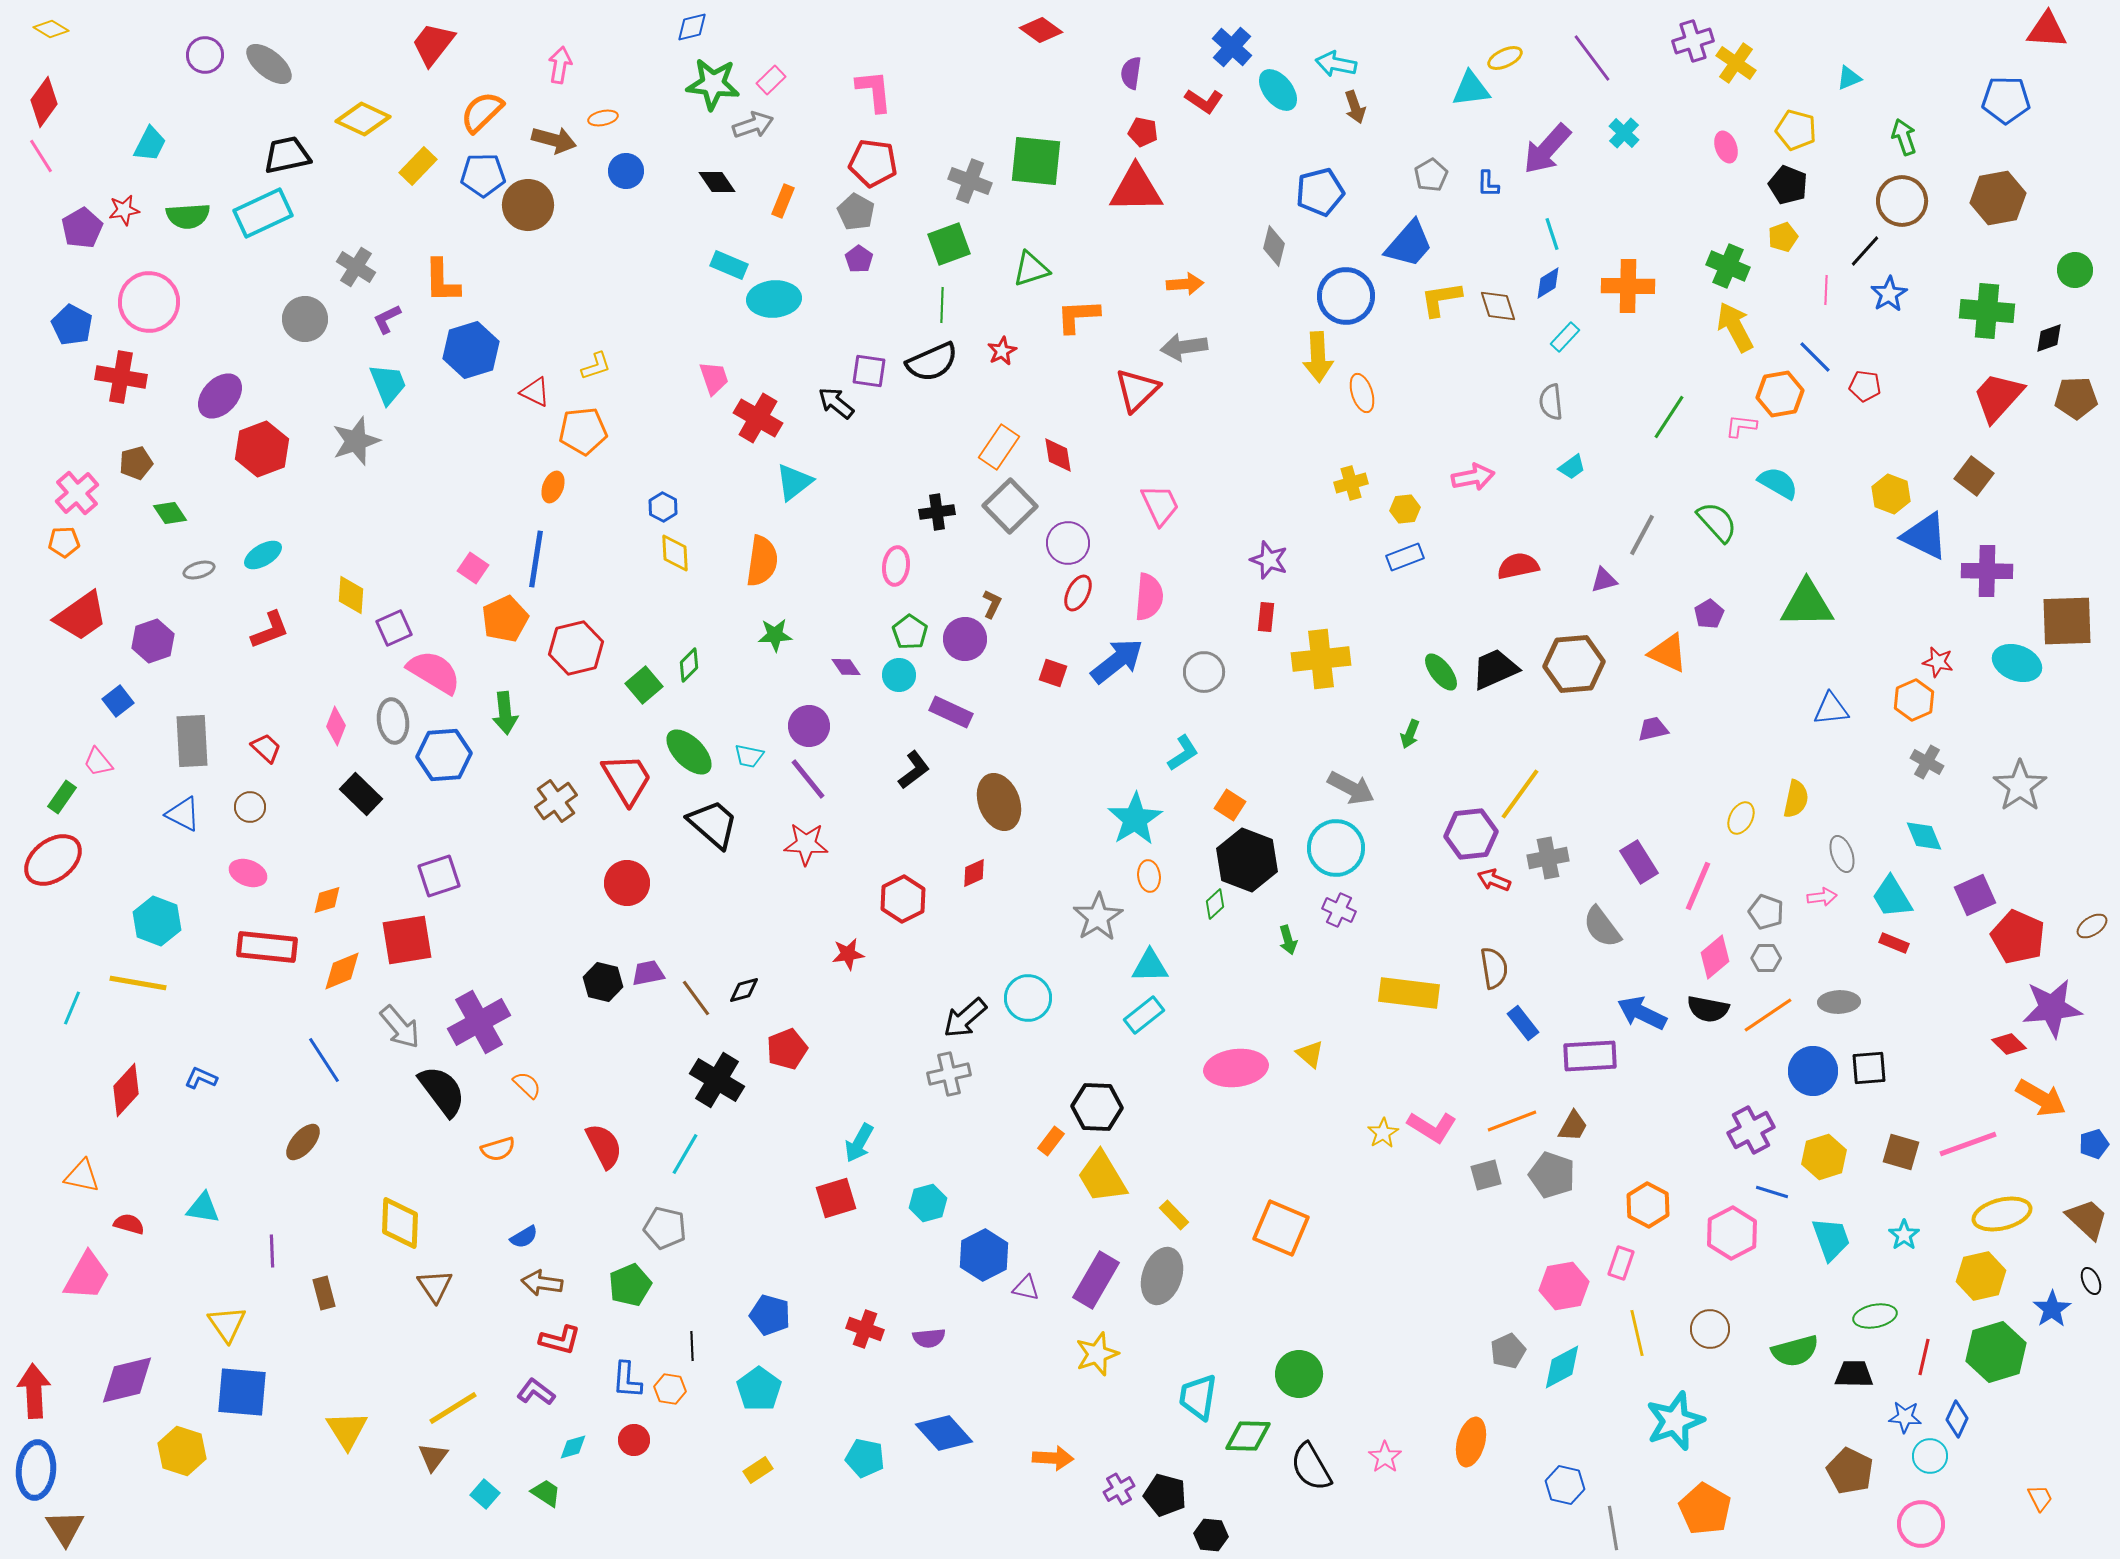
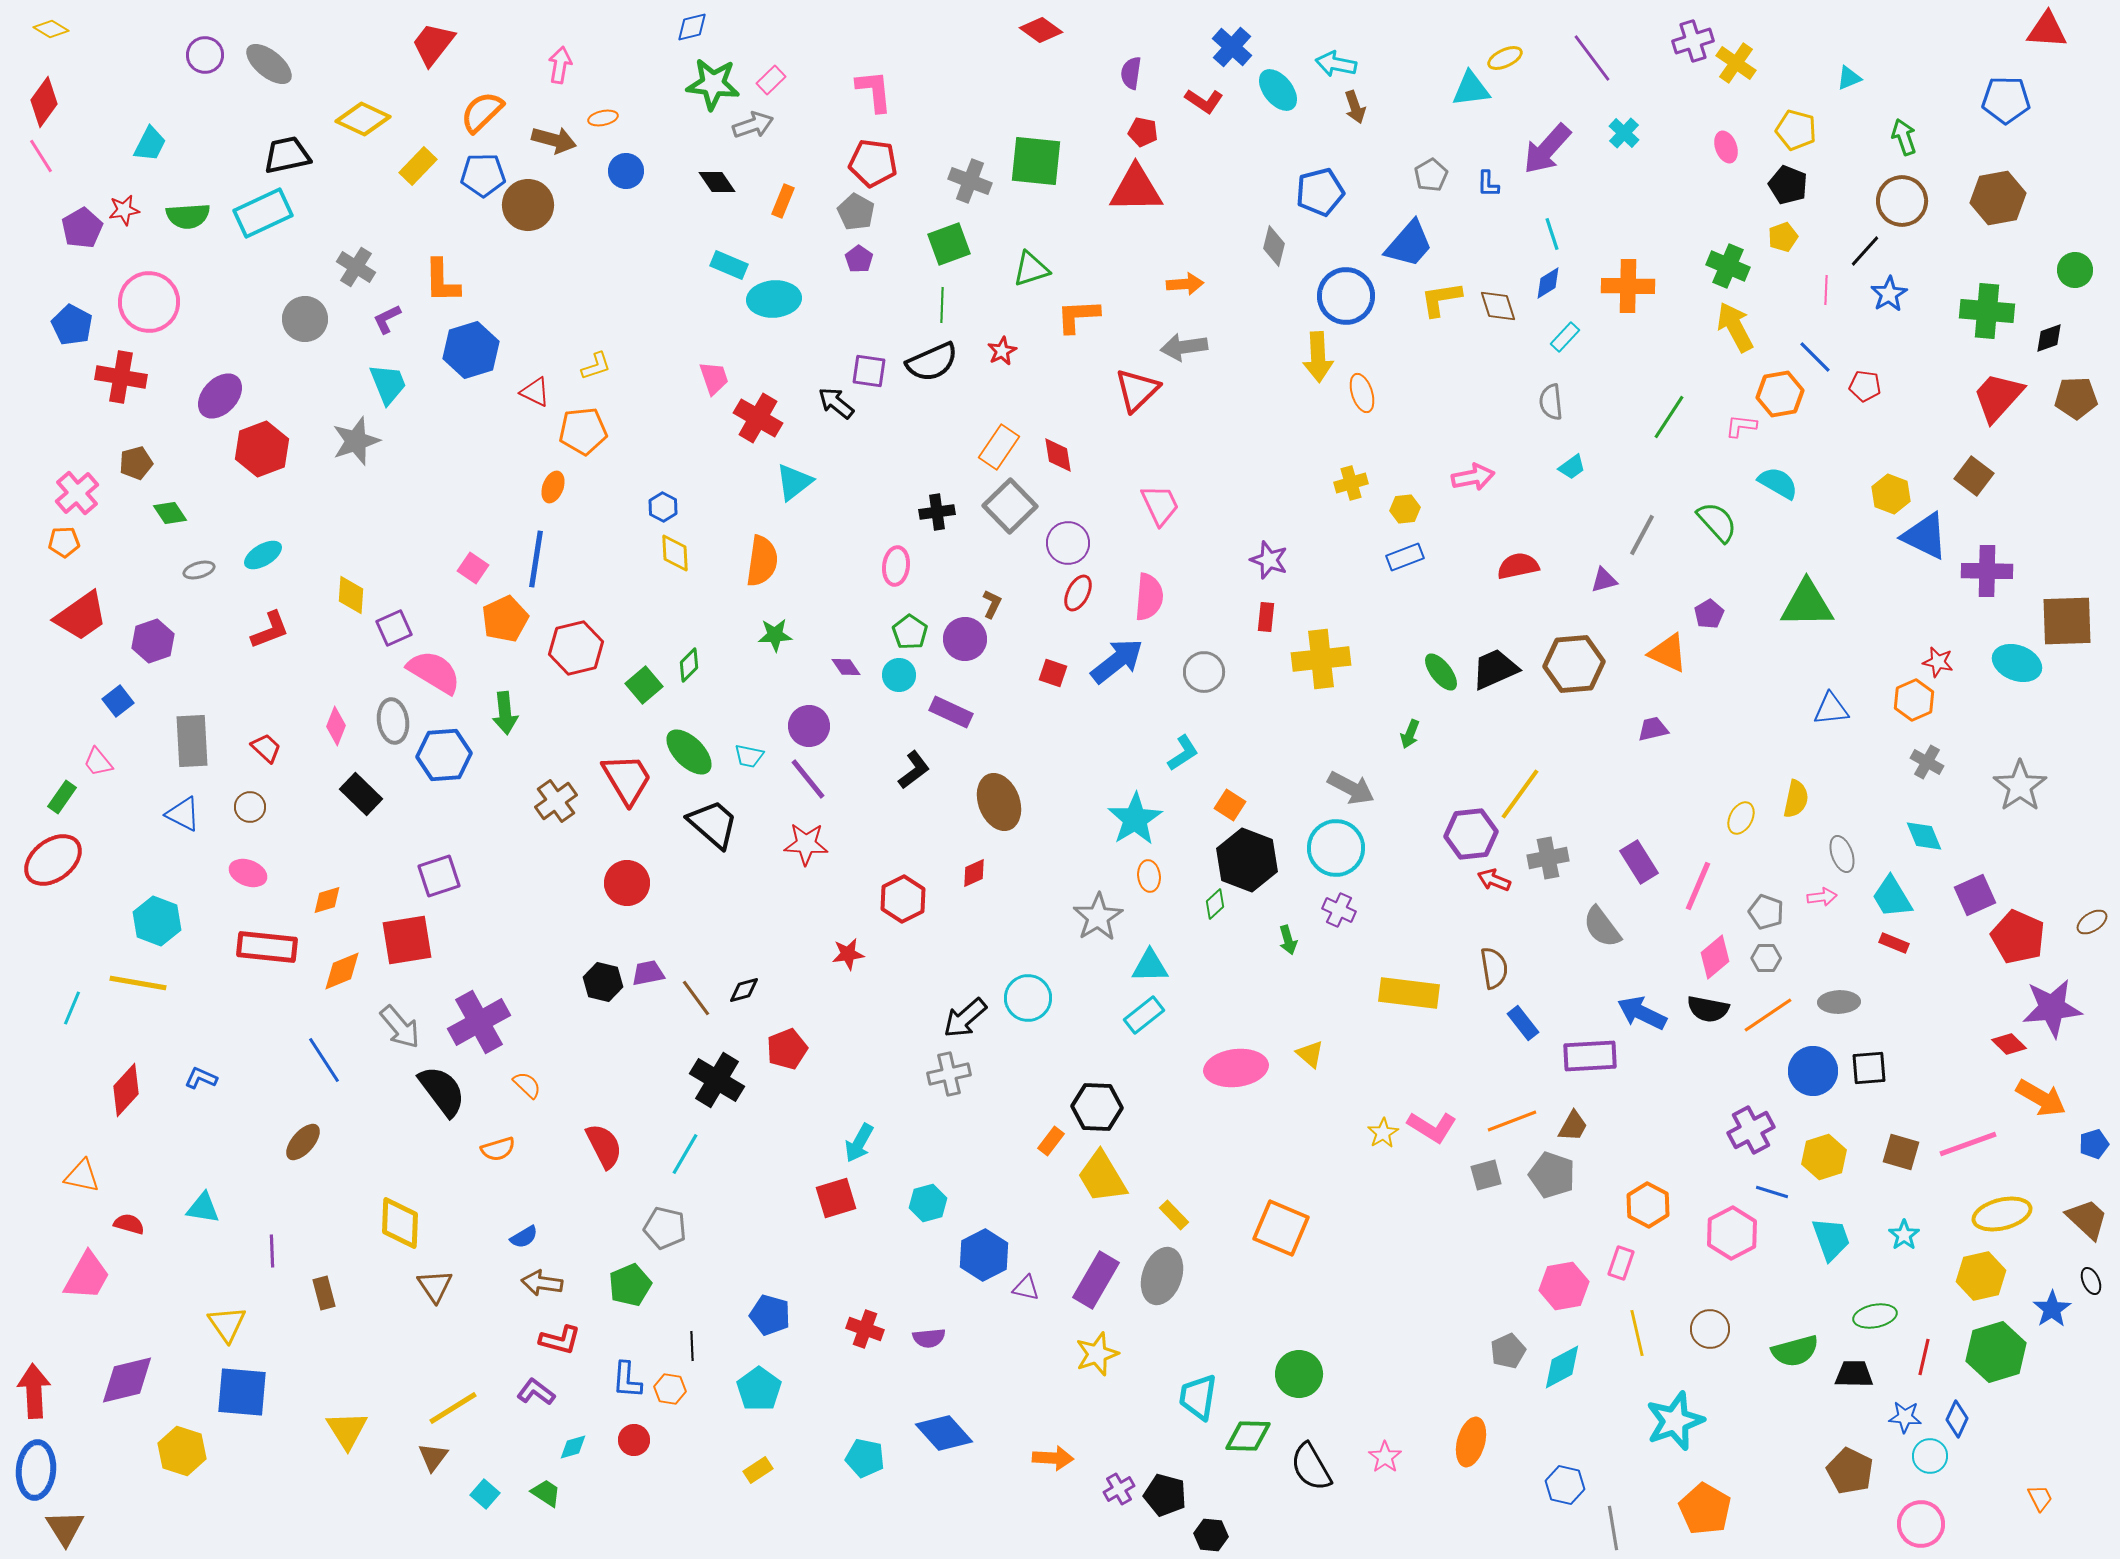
brown ellipse at (2092, 926): moved 4 px up
